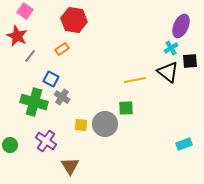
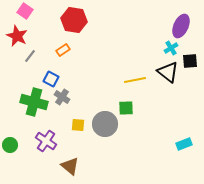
orange rectangle: moved 1 px right, 1 px down
yellow square: moved 3 px left
brown triangle: rotated 18 degrees counterclockwise
